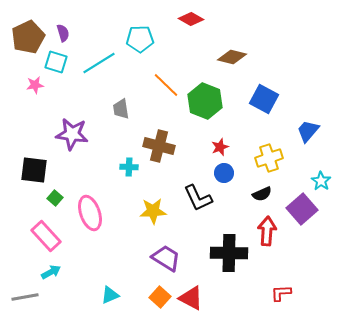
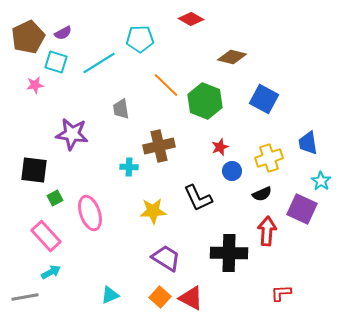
purple semicircle: rotated 78 degrees clockwise
blue trapezoid: moved 12 px down; rotated 50 degrees counterclockwise
brown cross: rotated 28 degrees counterclockwise
blue circle: moved 8 px right, 2 px up
green square: rotated 21 degrees clockwise
purple square: rotated 24 degrees counterclockwise
